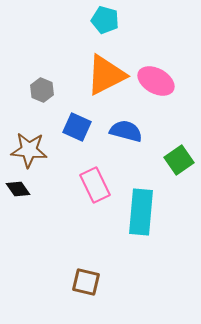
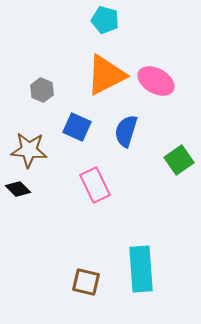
blue semicircle: rotated 88 degrees counterclockwise
black diamond: rotated 10 degrees counterclockwise
cyan rectangle: moved 57 px down; rotated 9 degrees counterclockwise
